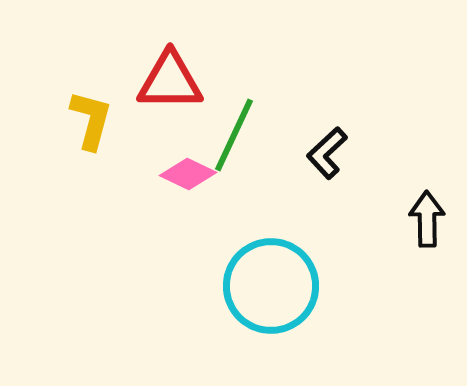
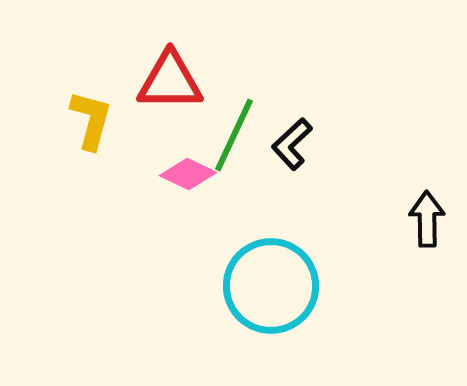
black L-shape: moved 35 px left, 9 px up
